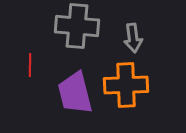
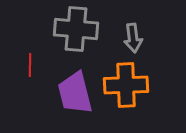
gray cross: moved 1 px left, 3 px down
